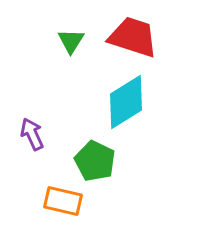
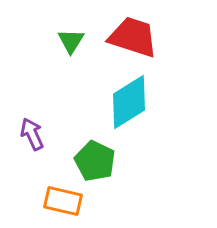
cyan diamond: moved 3 px right
